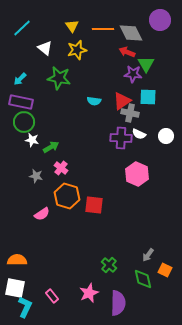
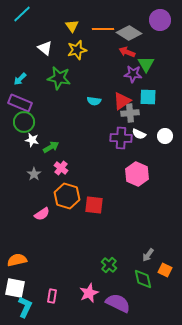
cyan line: moved 14 px up
gray diamond: moved 2 px left; rotated 30 degrees counterclockwise
purple rectangle: moved 1 px left, 1 px down; rotated 10 degrees clockwise
gray cross: rotated 18 degrees counterclockwise
white circle: moved 1 px left
gray star: moved 2 px left, 2 px up; rotated 24 degrees clockwise
orange semicircle: rotated 12 degrees counterclockwise
pink rectangle: rotated 48 degrees clockwise
purple semicircle: rotated 65 degrees counterclockwise
